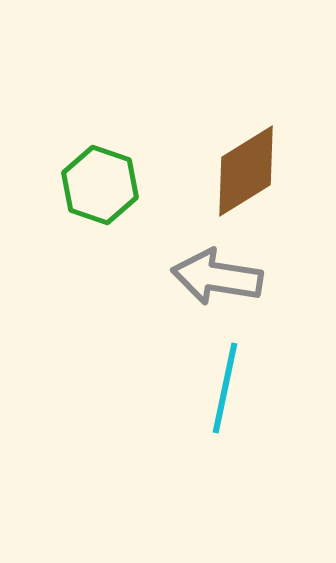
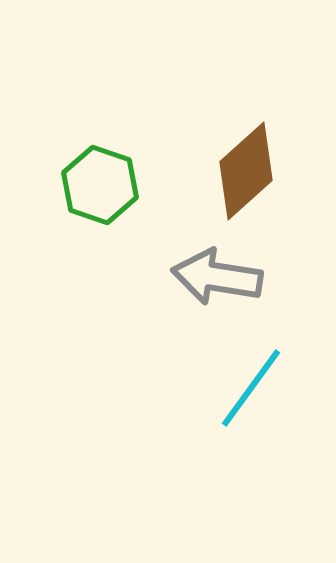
brown diamond: rotated 10 degrees counterclockwise
cyan line: moved 26 px right; rotated 24 degrees clockwise
